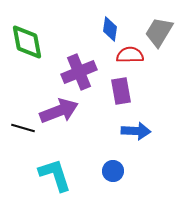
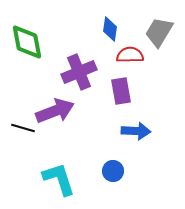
purple arrow: moved 4 px left
cyan L-shape: moved 4 px right, 4 px down
